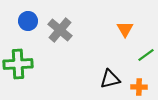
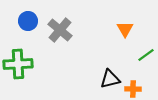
orange cross: moved 6 px left, 2 px down
